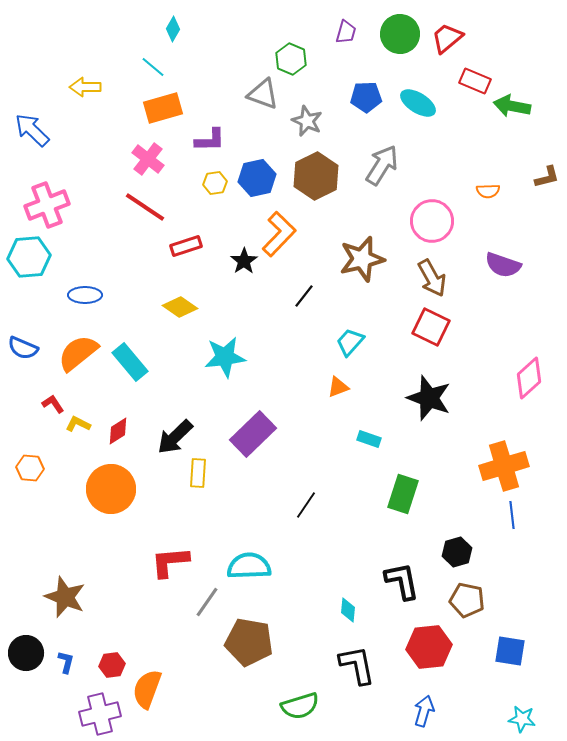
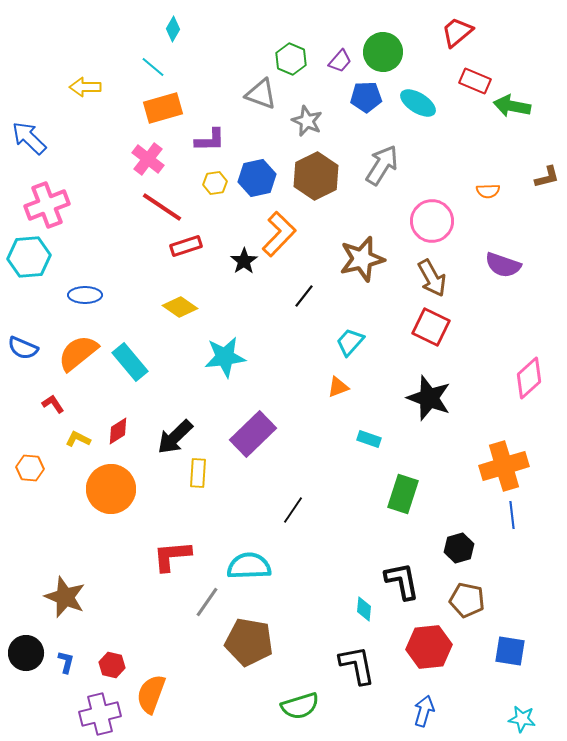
purple trapezoid at (346, 32): moved 6 px left, 29 px down; rotated 25 degrees clockwise
green circle at (400, 34): moved 17 px left, 18 px down
red trapezoid at (447, 38): moved 10 px right, 6 px up
gray triangle at (263, 94): moved 2 px left
blue arrow at (32, 130): moved 3 px left, 8 px down
red line at (145, 207): moved 17 px right
yellow L-shape at (78, 424): moved 15 px down
black line at (306, 505): moved 13 px left, 5 px down
black hexagon at (457, 552): moved 2 px right, 4 px up
red L-shape at (170, 562): moved 2 px right, 6 px up
cyan diamond at (348, 610): moved 16 px right, 1 px up
red hexagon at (112, 665): rotated 20 degrees clockwise
orange semicircle at (147, 689): moved 4 px right, 5 px down
